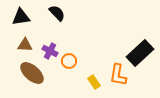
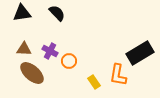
black triangle: moved 1 px right, 4 px up
brown triangle: moved 1 px left, 4 px down
black rectangle: rotated 12 degrees clockwise
